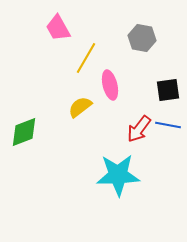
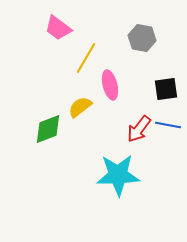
pink trapezoid: rotated 24 degrees counterclockwise
black square: moved 2 px left, 1 px up
green diamond: moved 24 px right, 3 px up
